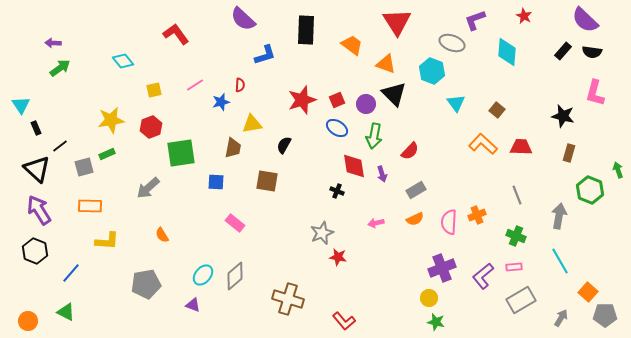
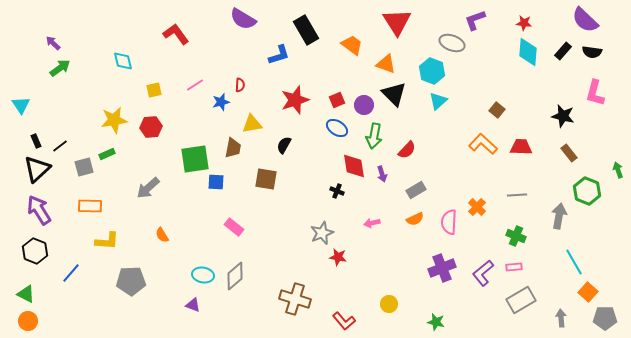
red star at (524, 16): moved 7 px down; rotated 21 degrees counterclockwise
purple semicircle at (243, 19): rotated 12 degrees counterclockwise
black rectangle at (306, 30): rotated 32 degrees counterclockwise
purple arrow at (53, 43): rotated 42 degrees clockwise
cyan diamond at (507, 52): moved 21 px right
blue L-shape at (265, 55): moved 14 px right
cyan diamond at (123, 61): rotated 25 degrees clockwise
red star at (302, 100): moved 7 px left
cyan triangle at (456, 103): moved 18 px left, 2 px up; rotated 24 degrees clockwise
purple circle at (366, 104): moved 2 px left, 1 px down
yellow star at (111, 120): moved 3 px right
red hexagon at (151, 127): rotated 15 degrees clockwise
black rectangle at (36, 128): moved 13 px down
red semicircle at (410, 151): moved 3 px left, 1 px up
green square at (181, 153): moved 14 px right, 6 px down
brown rectangle at (569, 153): rotated 54 degrees counterclockwise
black triangle at (37, 169): rotated 36 degrees clockwise
brown square at (267, 181): moved 1 px left, 2 px up
green hexagon at (590, 190): moved 3 px left, 1 px down
gray line at (517, 195): rotated 72 degrees counterclockwise
orange cross at (477, 215): moved 8 px up; rotated 24 degrees counterclockwise
pink rectangle at (235, 223): moved 1 px left, 4 px down
pink arrow at (376, 223): moved 4 px left
cyan line at (560, 261): moved 14 px right, 1 px down
cyan ellipse at (203, 275): rotated 60 degrees clockwise
purple L-shape at (483, 276): moved 3 px up
gray pentagon at (146, 284): moved 15 px left, 3 px up; rotated 8 degrees clockwise
yellow circle at (429, 298): moved 40 px left, 6 px down
brown cross at (288, 299): moved 7 px right
green triangle at (66, 312): moved 40 px left, 18 px up
gray pentagon at (605, 315): moved 3 px down
gray arrow at (561, 318): rotated 36 degrees counterclockwise
